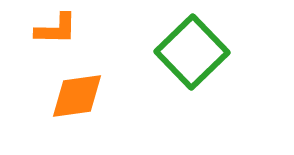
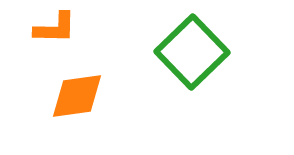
orange L-shape: moved 1 px left, 1 px up
